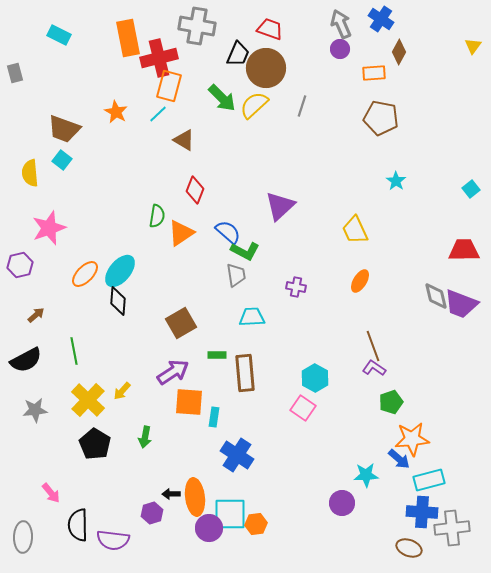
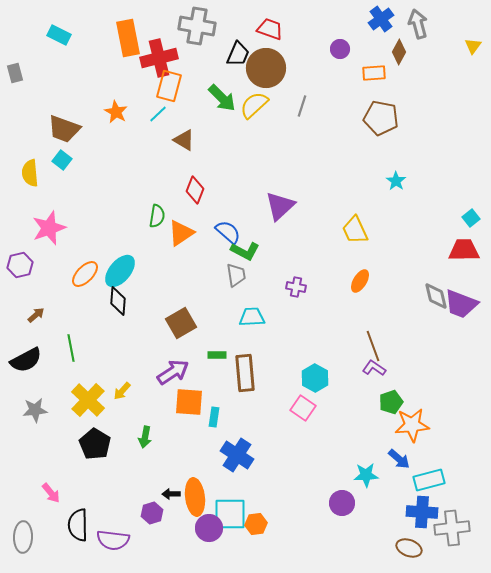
blue cross at (381, 19): rotated 20 degrees clockwise
gray arrow at (341, 24): moved 77 px right; rotated 8 degrees clockwise
cyan square at (471, 189): moved 29 px down
green line at (74, 351): moved 3 px left, 3 px up
orange star at (412, 439): moved 14 px up
